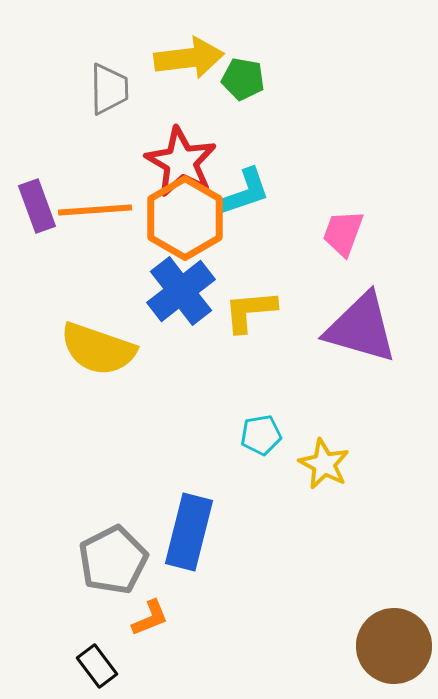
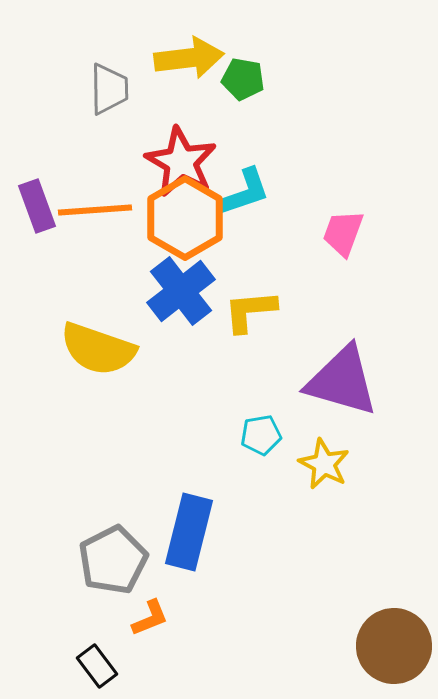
purple triangle: moved 19 px left, 53 px down
